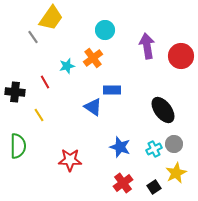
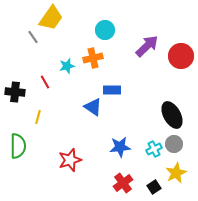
purple arrow: rotated 55 degrees clockwise
orange cross: rotated 24 degrees clockwise
black ellipse: moved 9 px right, 5 px down; rotated 8 degrees clockwise
yellow line: moved 1 px left, 2 px down; rotated 48 degrees clockwise
blue star: rotated 25 degrees counterclockwise
red star: rotated 20 degrees counterclockwise
